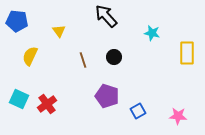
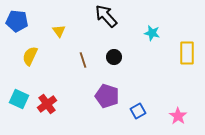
pink star: rotated 30 degrees clockwise
